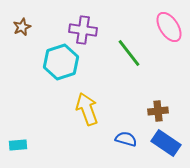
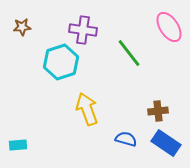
brown star: rotated 18 degrees clockwise
